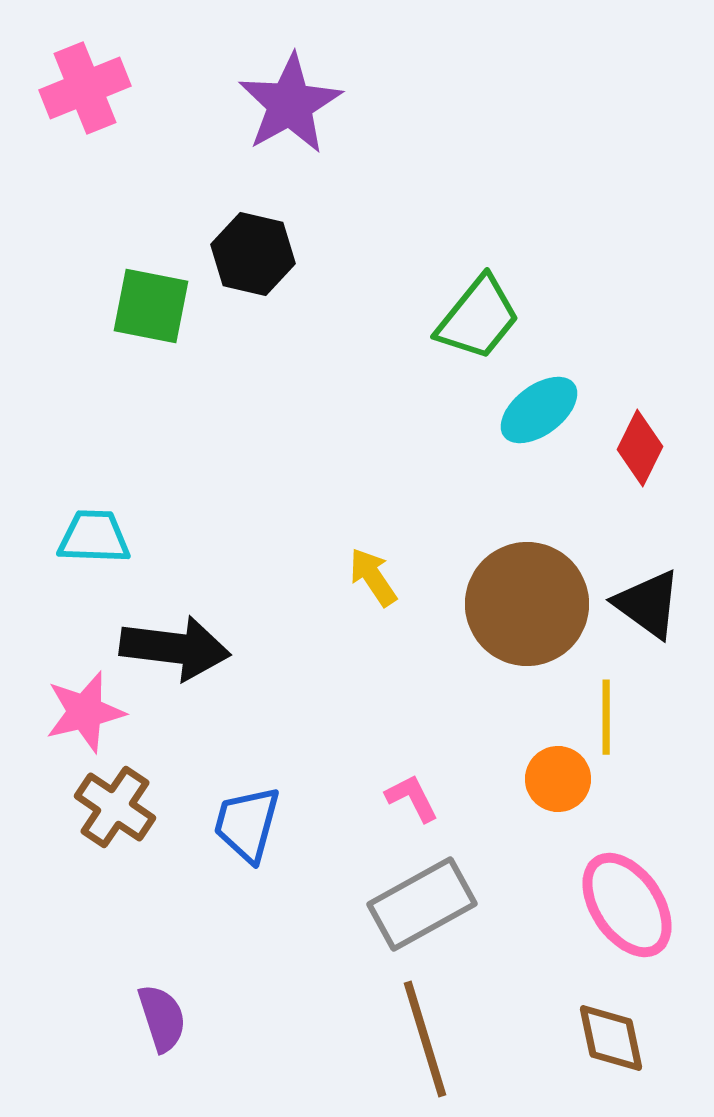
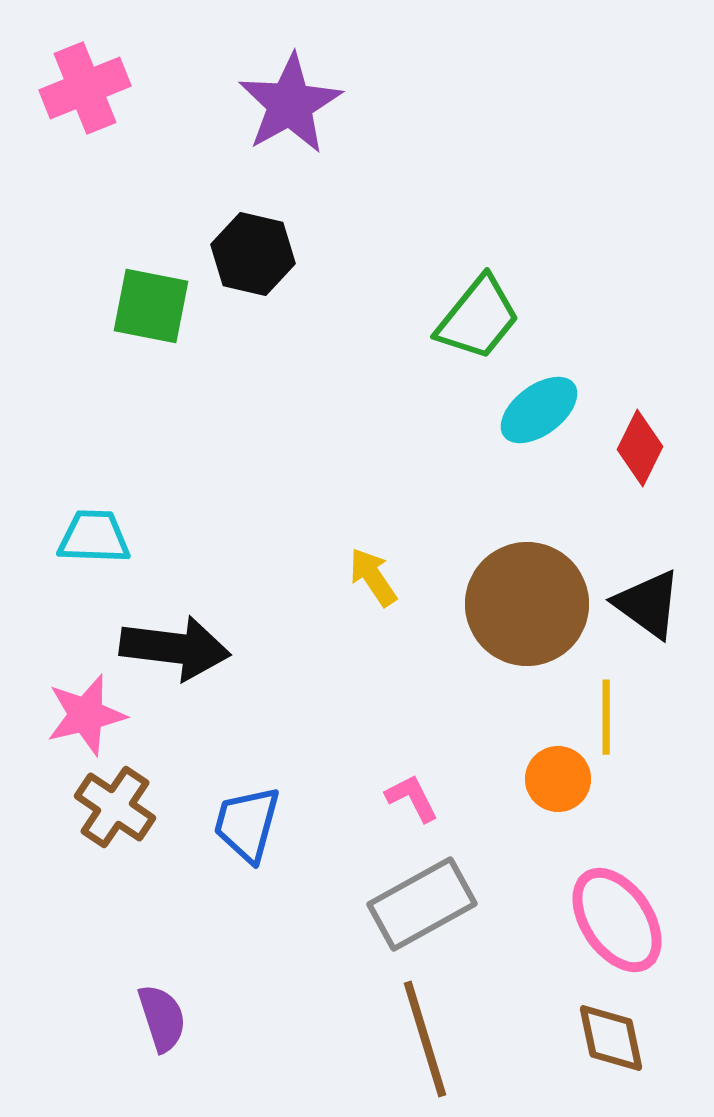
pink star: moved 1 px right, 3 px down
pink ellipse: moved 10 px left, 15 px down
